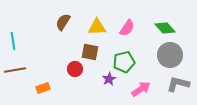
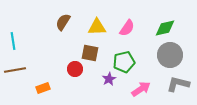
green diamond: rotated 60 degrees counterclockwise
brown square: moved 1 px down
